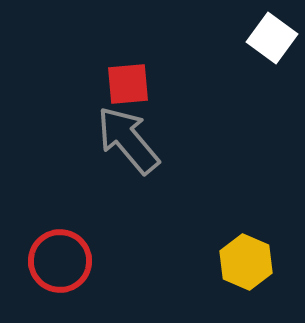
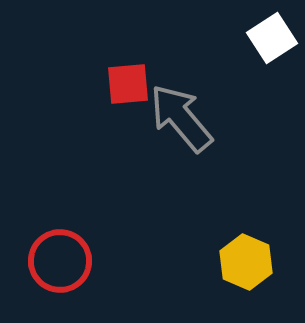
white square: rotated 21 degrees clockwise
gray arrow: moved 53 px right, 22 px up
